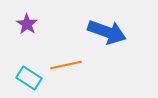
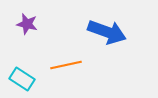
purple star: rotated 20 degrees counterclockwise
cyan rectangle: moved 7 px left, 1 px down
